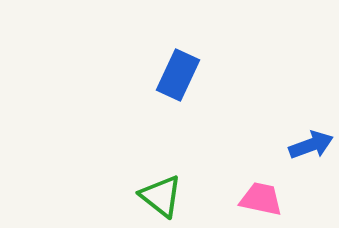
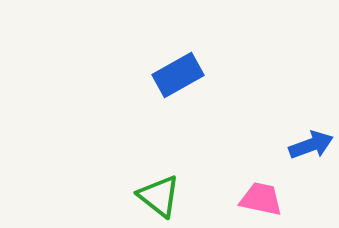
blue rectangle: rotated 36 degrees clockwise
green triangle: moved 2 px left
